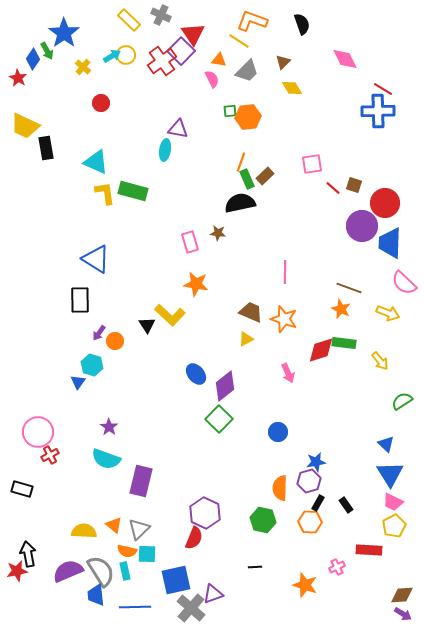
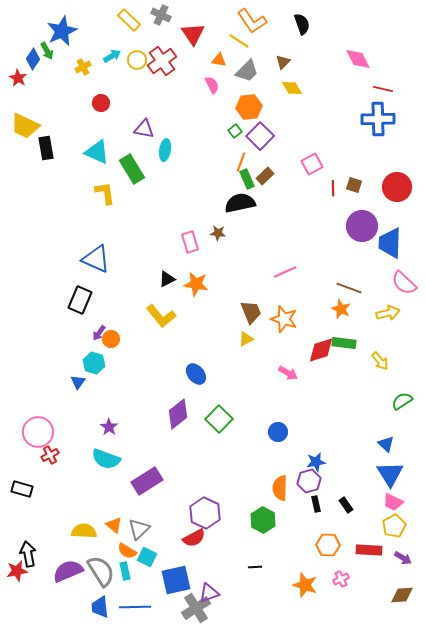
orange L-shape at (252, 21): rotated 144 degrees counterclockwise
blue star at (64, 33): moved 2 px left, 2 px up; rotated 12 degrees clockwise
purple square at (181, 51): moved 79 px right, 85 px down
yellow circle at (126, 55): moved 11 px right, 5 px down
pink diamond at (345, 59): moved 13 px right
yellow cross at (83, 67): rotated 21 degrees clockwise
pink semicircle at (212, 79): moved 6 px down
red line at (383, 89): rotated 18 degrees counterclockwise
green square at (230, 111): moved 5 px right, 20 px down; rotated 32 degrees counterclockwise
blue cross at (378, 111): moved 8 px down
orange hexagon at (248, 117): moved 1 px right, 10 px up
purple triangle at (178, 129): moved 34 px left
cyan triangle at (96, 162): moved 1 px right, 10 px up
pink square at (312, 164): rotated 20 degrees counterclockwise
red line at (333, 188): rotated 49 degrees clockwise
green rectangle at (133, 191): moved 1 px left, 22 px up; rotated 44 degrees clockwise
red circle at (385, 203): moved 12 px right, 16 px up
blue triangle at (96, 259): rotated 8 degrees counterclockwise
pink line at (285, 272): rotated 65 degrees clockwise
black rectangle at (80, 300): rotated 24 degrees clockwise
brown trapezoid at (251, 312): rotated 45 degrees clockwise
yellow arrow at (388, 313): rotated 35 degrees counterclockwise
yellow L-shape at (170, 315): moved 9 px left, 1 px down; rotated 8 degrees clockwise
black triangle at (147, 325): moved 20 px right, 46 px up; rotated 36 degrees clockwise
orange circle at (115, 341): moved 4 px left, 2 px up
cyan hexagon at (92, 365): moved 2 px right, 2 px up
pink arrow at (288, 373): rotated 36 degrees counterclockwise
purple diamond at (225, 386): moved 47 px left, 28 px down
purple rectangle at (141, 481): moved 6 px right; rotated 44 degrees clockwise
black rectangle at (318, 503): moved 2 px left, 1 px down; rotated 42 degrees counterclockwise
green hexagon at (263, 520): rotated 15 degrees clockwise
orange hexagon at (310, 522): moved 18 px right, 23 px down
red semicircle at (194, 538): rotated 40 degrees clockwise
orange semicircle at (127, 551): rotated 18 degrees clockwise
cyan square at (147, 554): moved 3 px down; rotated 24 degrees clockwise
pink cross at (337, 567): moved 4 px right, 12 px down
purple triangle at (213, 594): moved 4 px left, 1 px up
blue trapezoid at (96, 595): moved 4 px right, 12 px down
gray cross at (191, 608): moved 5 px right; rotated 16 degrees clockwise
purple arrow at (403, 614): moved 56 px up
